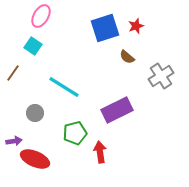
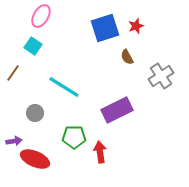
brown semicircle: rotated 21 degrees clockwise
green pentagon: moved 1 px left, 4 px down; rotated 15 degrees clockwise
